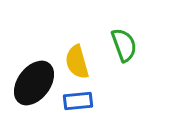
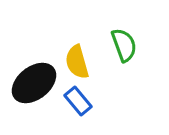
black ellipse: rotated 15 degrees clockwise
blue rectangle: rotated 56 degrees clockwise
